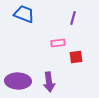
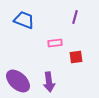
blue trapezoid: moved 6 px down
purple line: moved 2 px right, 1 px up
pink rectangle: moved 3 px left
purple ellipse: rotated 40 degrees clockwise
